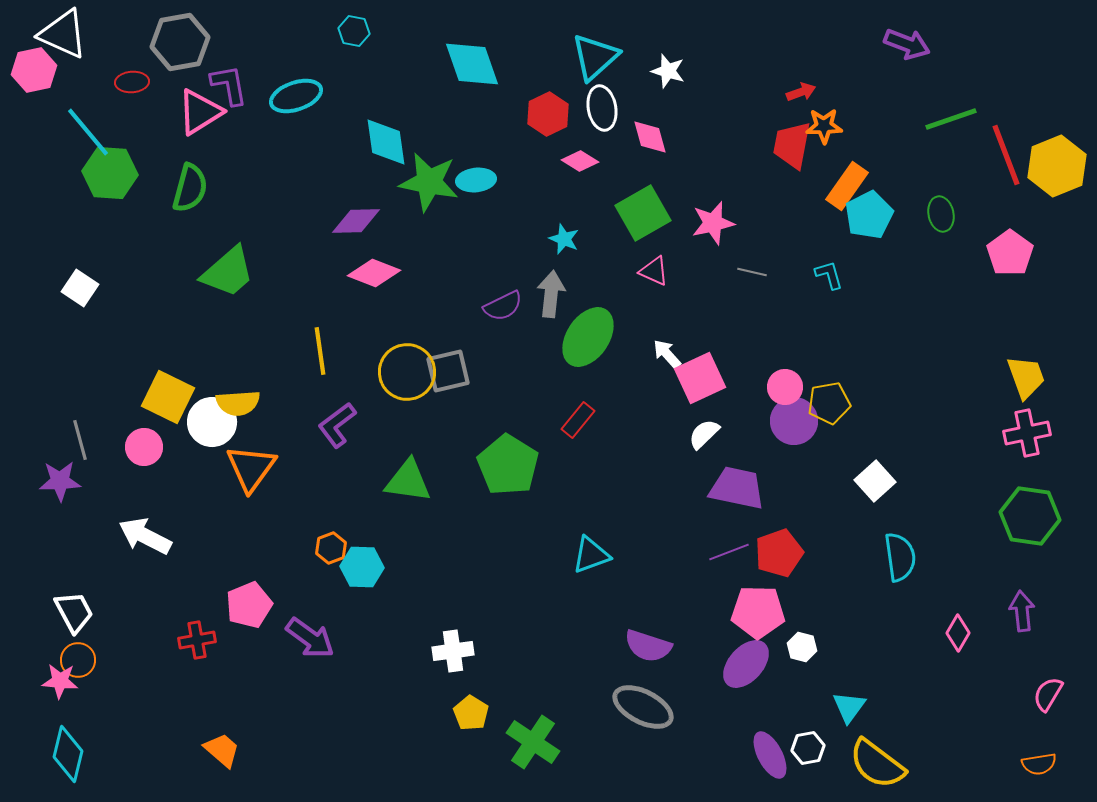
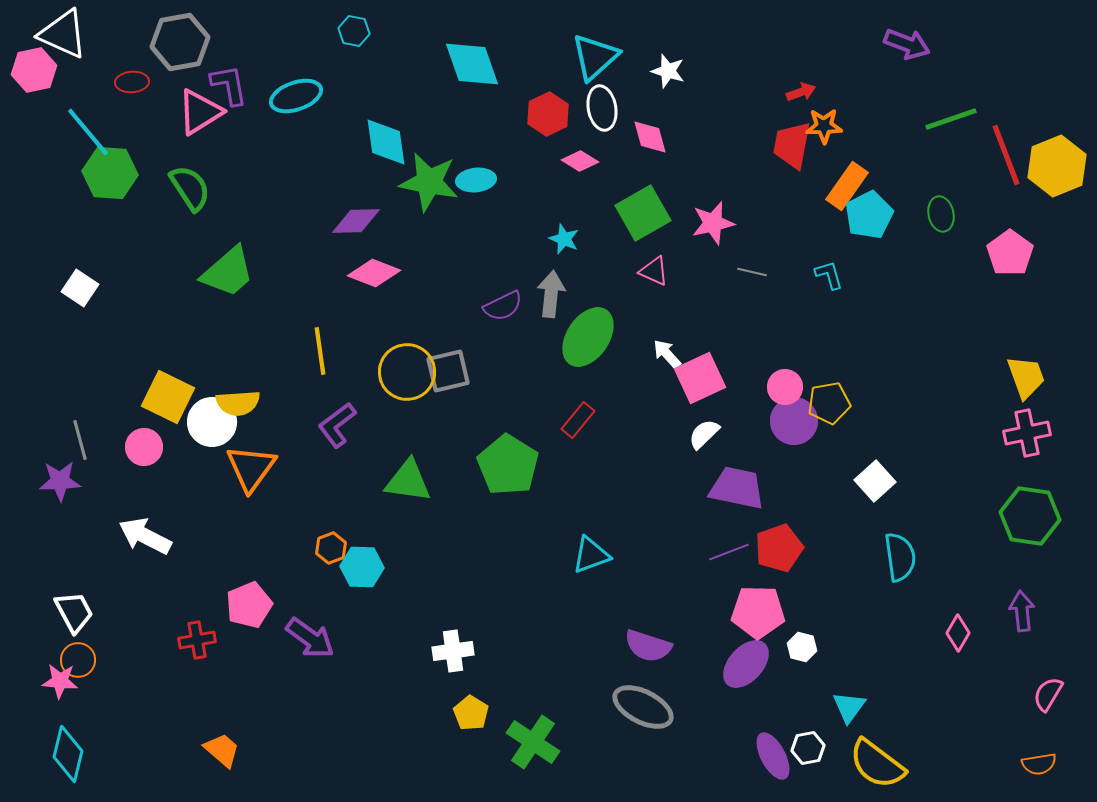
green semicircle at (190, 188): rotated 48 degrees counterclockwise
red pentagon at (779, 553): moved 5 px up
purple ellipse at (770, 755): moved 3 px right, 1 px down
